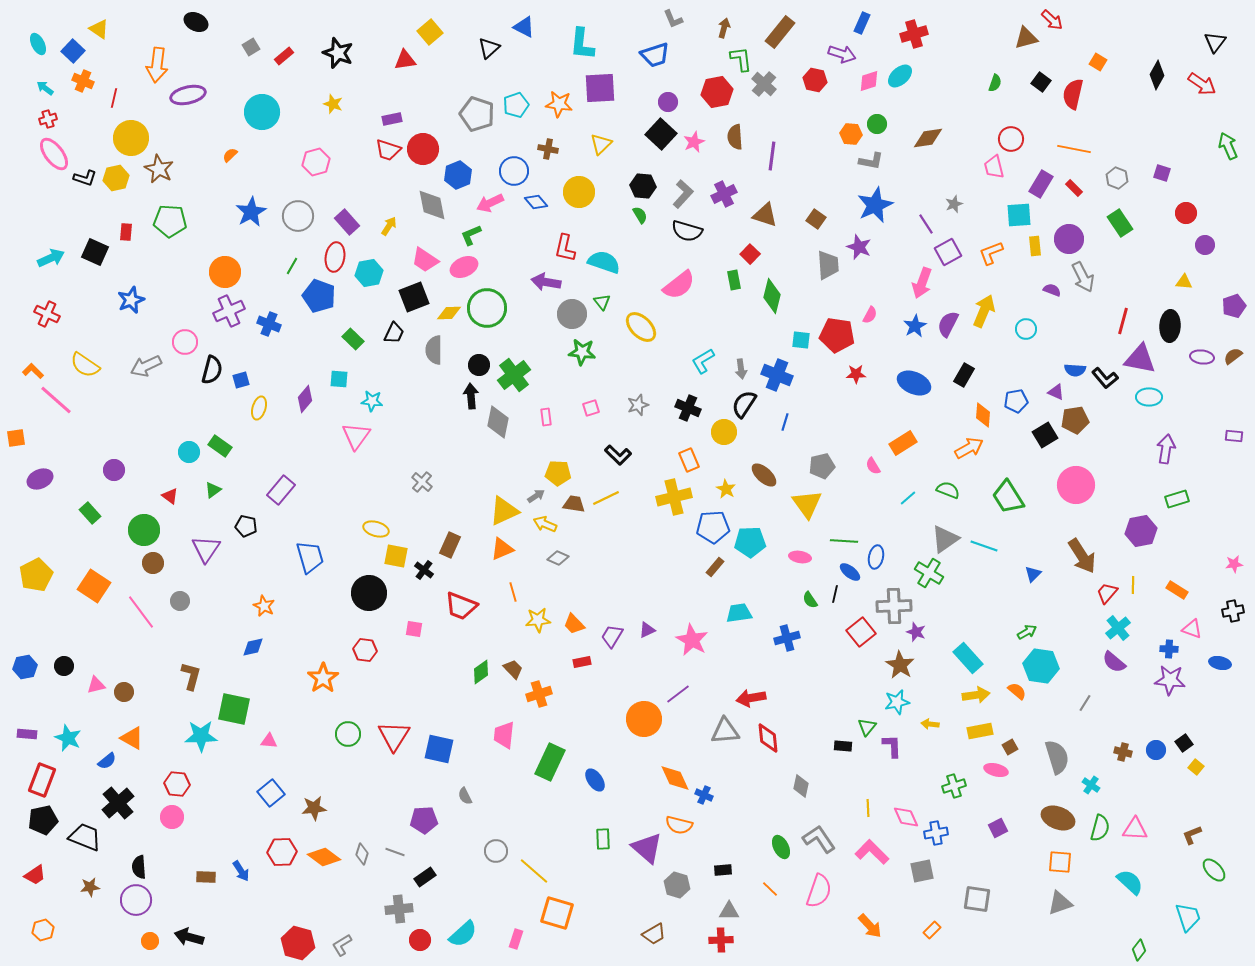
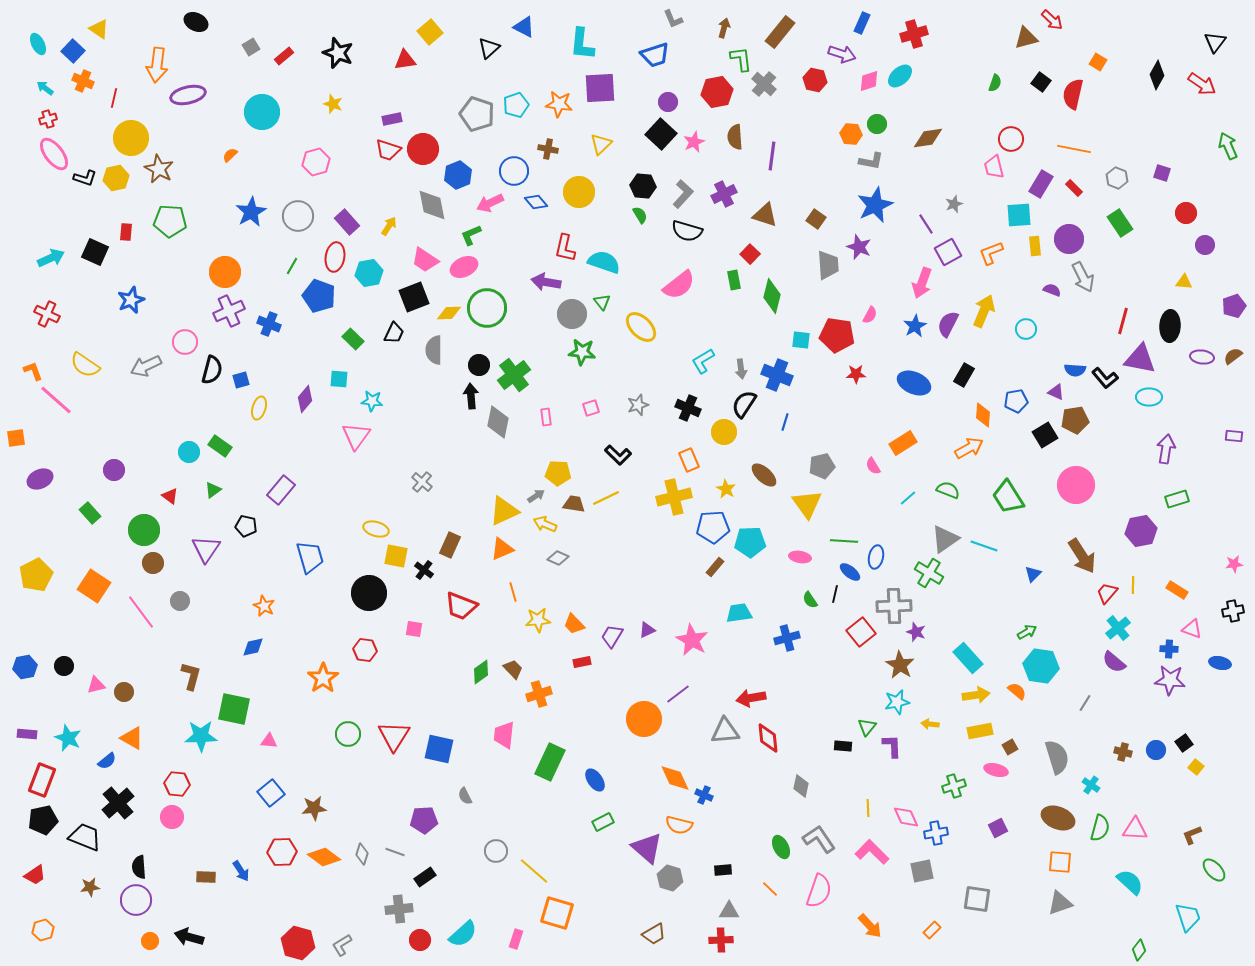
orange L-shape at (33, 371): rotated 25 degrees clockwise
green rectangle at (603, 839): moved 17 px up; rotated 65 degrees clockwise
gray hexagon at (677, 885): moved 7 px left, 7 px up
